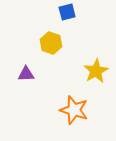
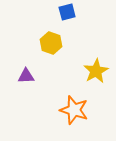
purple triangle: moved 2 px down
